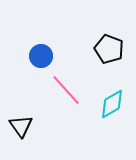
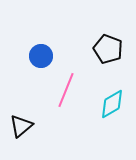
black pentagon: moved 1 px left
pink line: rotated 64 degrees clockwise
black triangle: rotated 25 degrees clockwise
